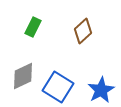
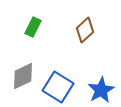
brown diamond: moved 2 px right, 1 px up
